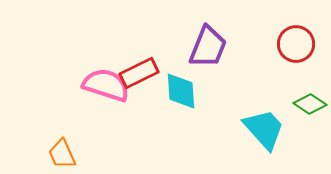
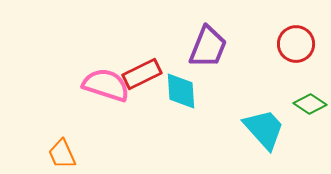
red rectangle: moved 3 px right, 1 px down
